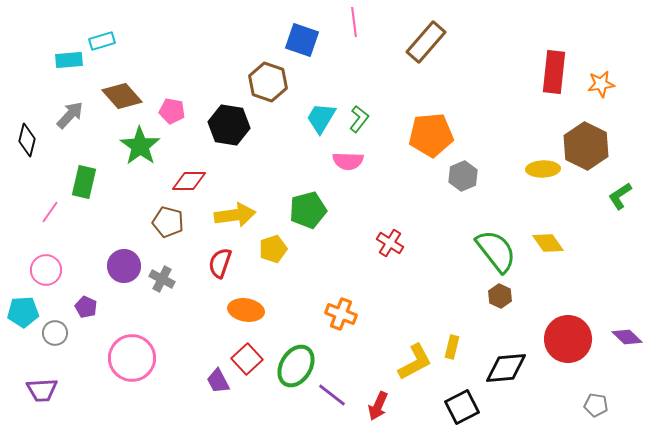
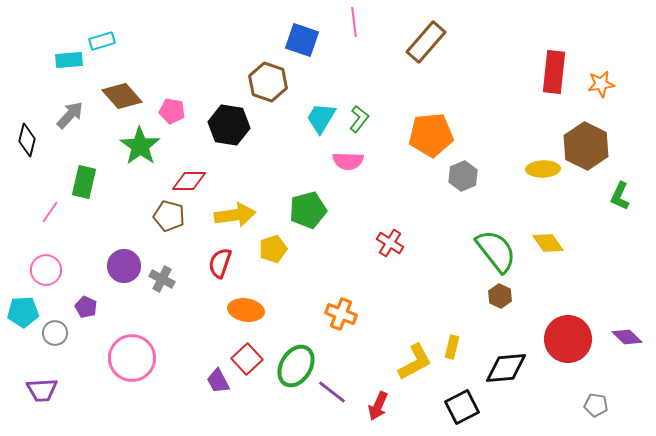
green L-shape at (620, 196): rotated 32 degrees counterclockwise
brown pentagon at (168, 222): moved 1 px right, 6 px up
purple line at (332, 395): moved 3 px up
